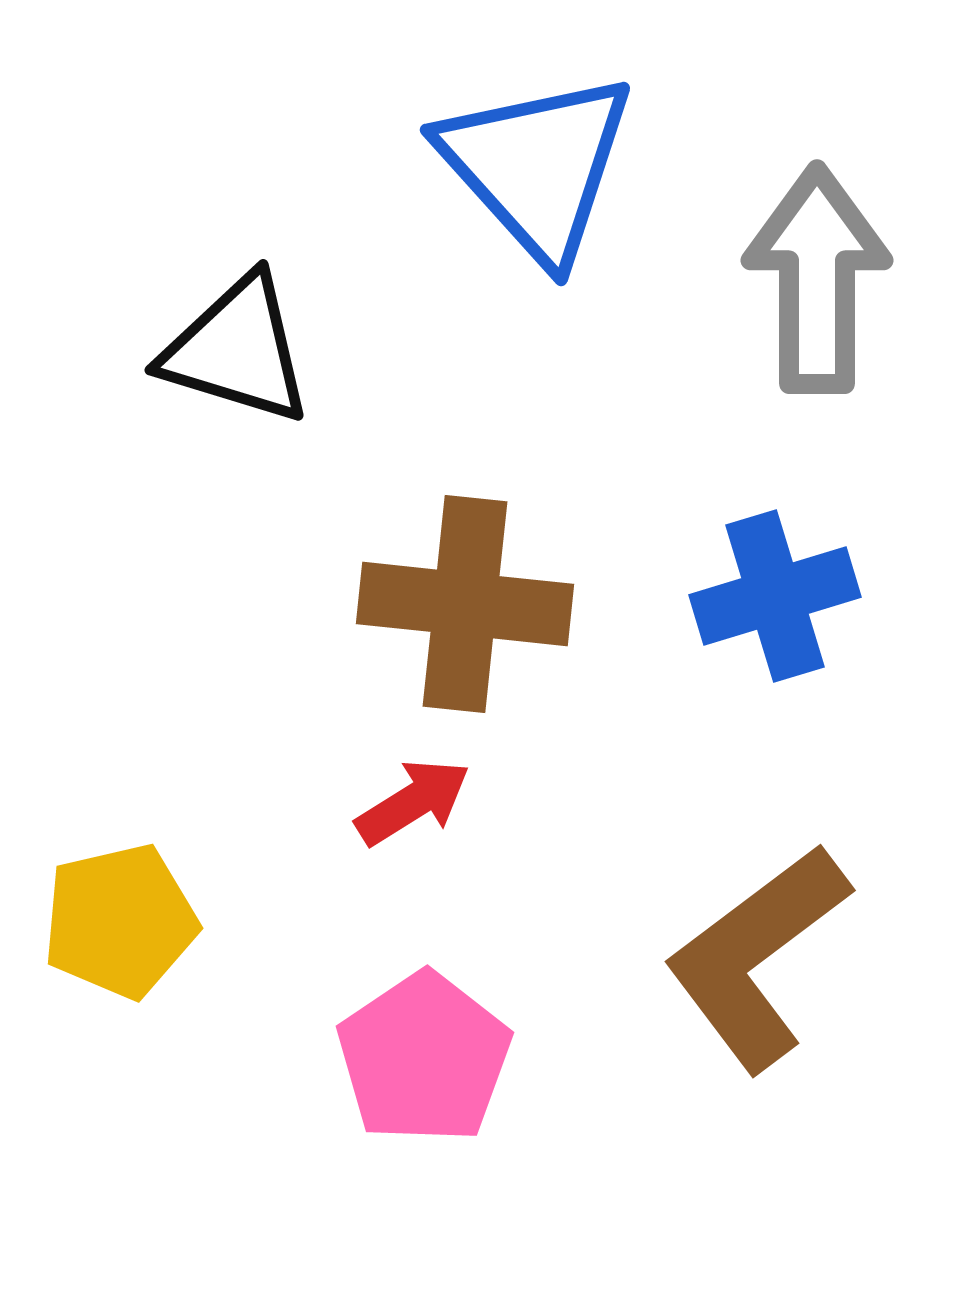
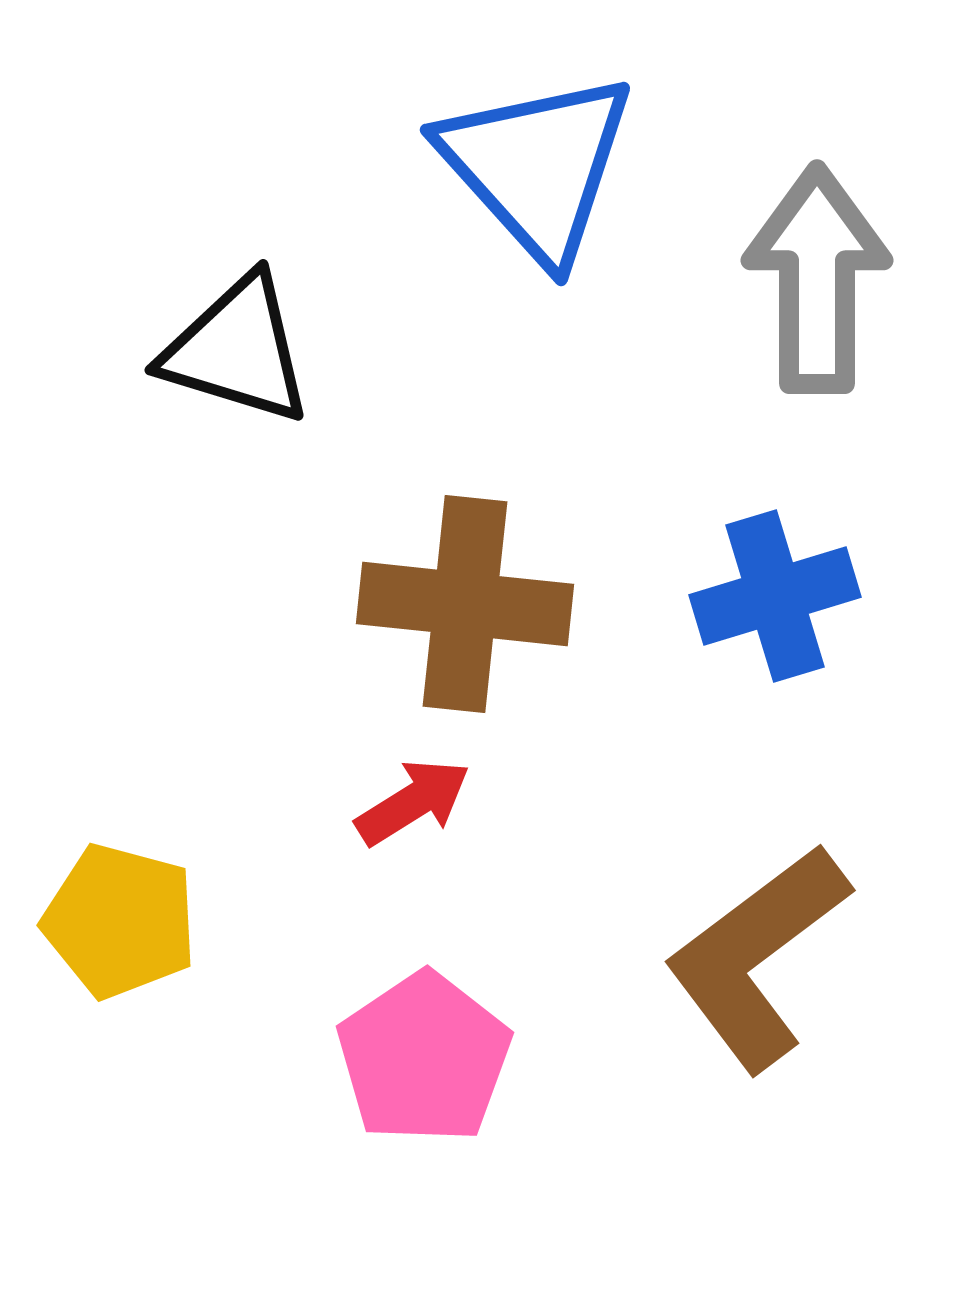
yellow pentagon: rotated 28 degrees clockwise
